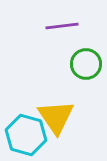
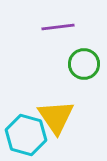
purple line: moved 4 px left, 1 px down
green circle: moved 2 px left
